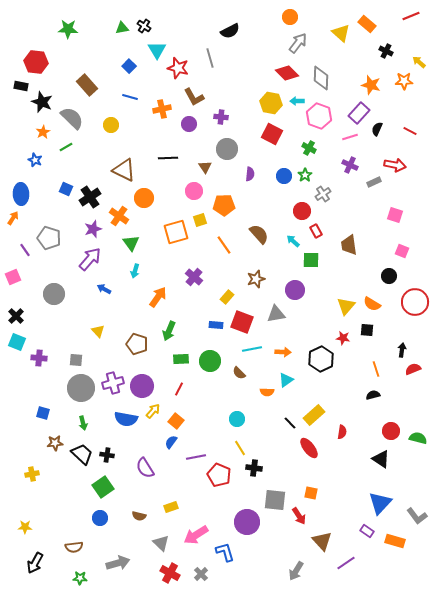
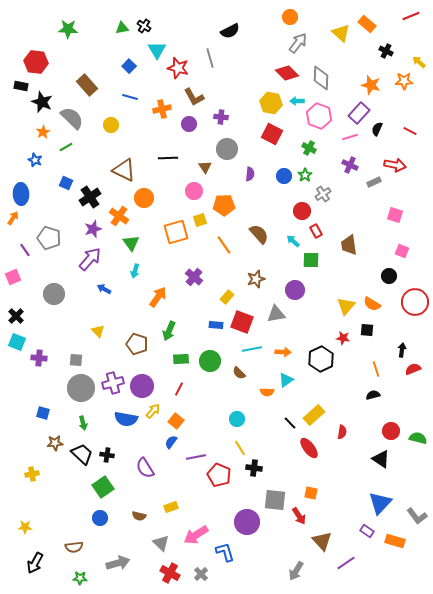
blue square at (66, 189): moved 6 px up
